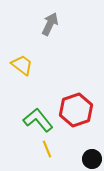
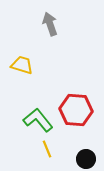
gray arrow: rotated 45 degrees counterclockwise
yellow trapezoid: rotated 20 degrees counterclockwise
red hexagon: rotated 24 degrees clockwise
black circle: moved 6 px left
